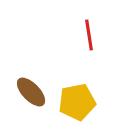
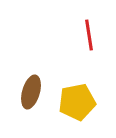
brown ellipse: rotated 60 degrees clockwise
